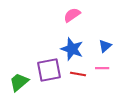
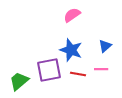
blue star: moved 1 px left, 1 px down
pink line: moved 1 px left, 1 px down
green trapezoid: moved 1 px up
